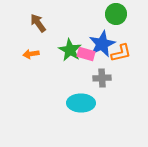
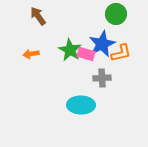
brown arrow: moved 7 px up
cyan ellipse: moved 2 px down
